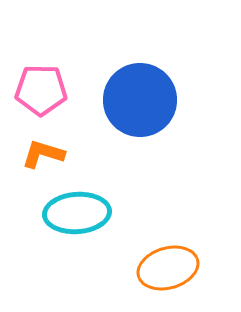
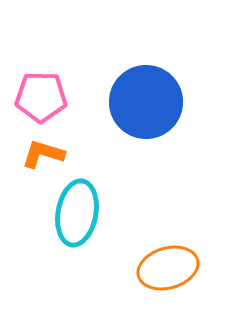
pink pentagon: moved 7 px down
blue circle: moved 6 px right, 2 px down
cyan ellipse: rotated 76 degrees counterclockwise
